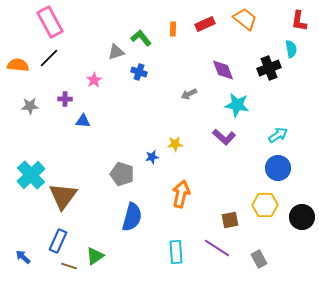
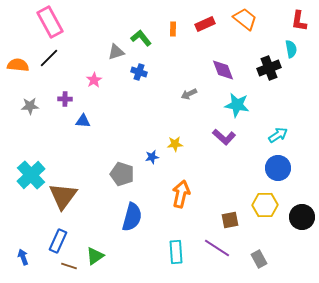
blue arrow: rotated 28 degrees clockwise
